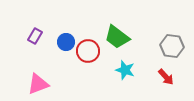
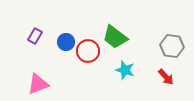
green trapezoid: moved 2 px left
